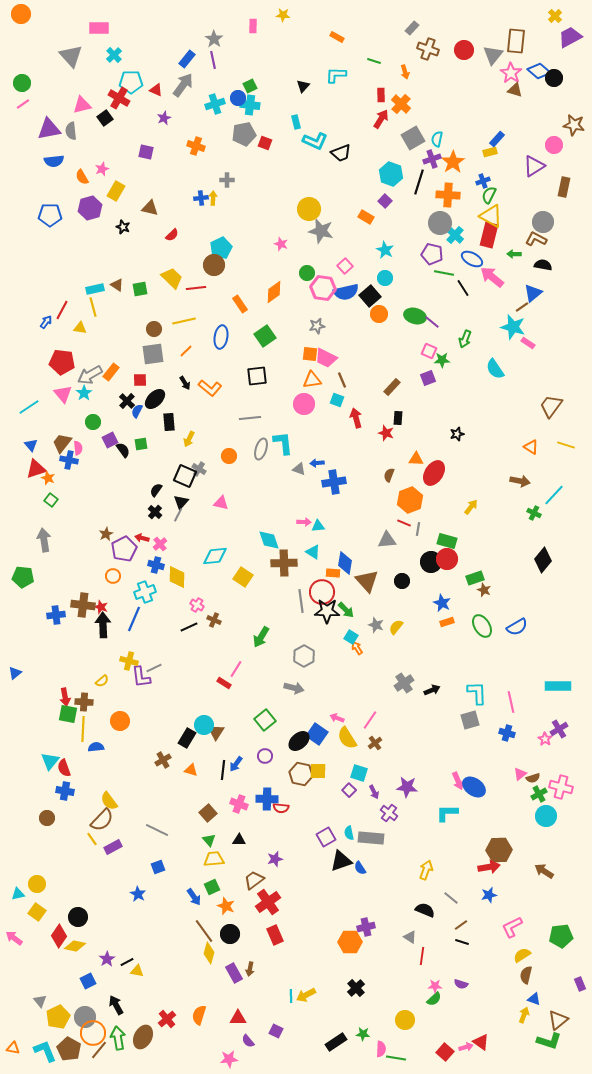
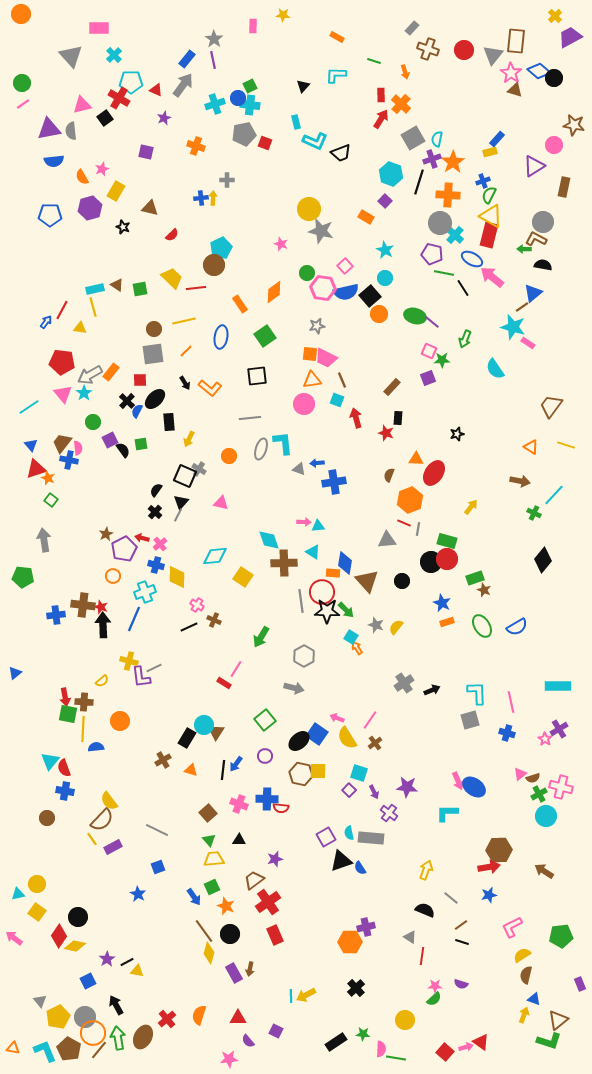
green arrow at (514, 254): moved 10 px right, 5 px up
